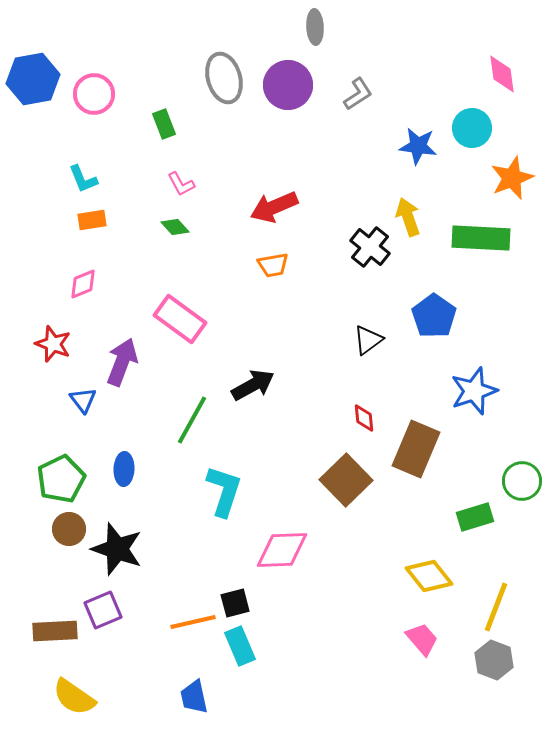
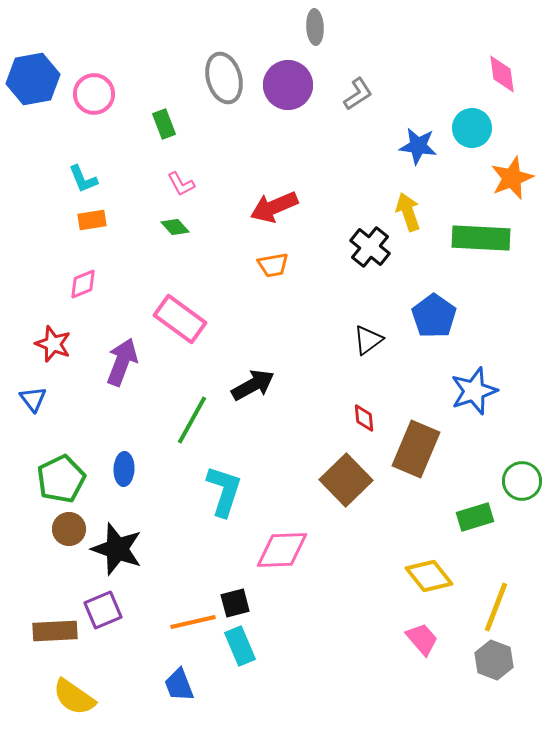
yellow arrow at (408, 217): moved 5 px up
blue triangle at (83, 400): moved 50 px left, 1 px up
blue trapezoid at (194, 697): moved 15 px left, 12 px up; rotated 9 degrees counterclockwise
